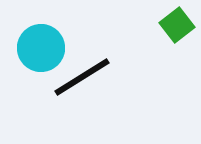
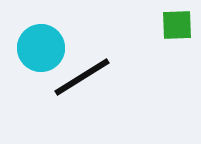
green square: rotated 36 degrees clockwise
